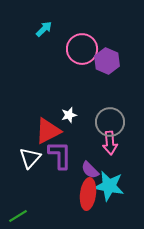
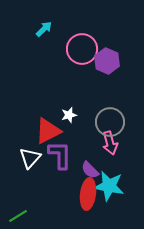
pink arrow: rotated 10 degrees counterclockwise
